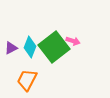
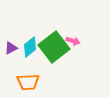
cyan diamond: rotated 30 degrees clockwise
orange trapezoid: moved 1 px right, 2 px down; rotated 120 degrees counterclockwise
